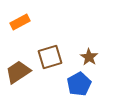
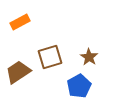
blue pentagon: moved 2 px down
